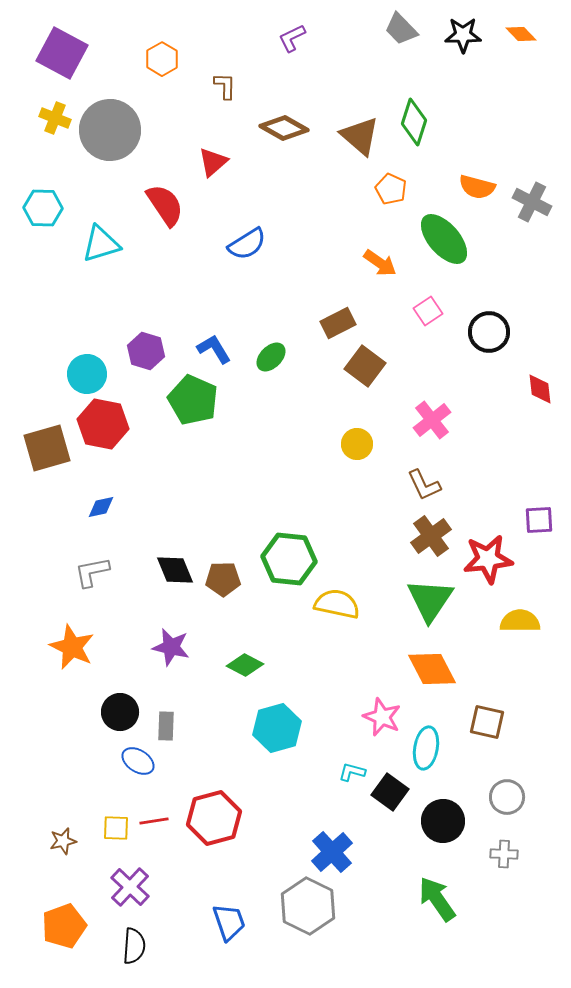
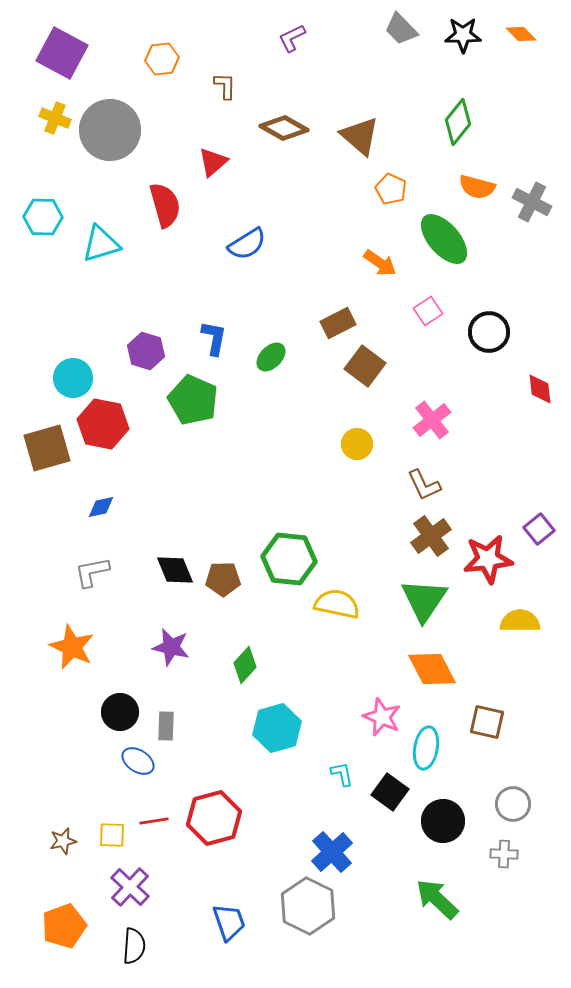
orange hexagon at (162, 59): rotated 24 degrees clockwise
green diamond at (414, 122): moved 44 px right; rotated 21 degrees clockwise
red semicircle at (165, 205): rotated 18 degrees clockwise
cyan hexagon at (43, 208): moved 9 px down
blue L-shape at (214, 349): moved 11 px up; rotated 42 degrees clockwise
cyan circle at (87, 374): moved 14 px left, 4 px down
purple square at (539, 520): moved 9 px down; rotated 36 degrees counterclockwise
green triangle at (430, 600): moved 6 px left
green diamond at (245, 665): rotated 75 degrees counterclockwise
cyan L-shape at (352, 772): moved 10 px left, 2 px down; rotated 64 degrees clockwise
gray circle at (507, 797): moved 6 px right, 7 px down
yellow square at (116, 828): moved 4 px left, 7 px down
green arrow at (437, 899): rotated 12 degrees counterclockwise
